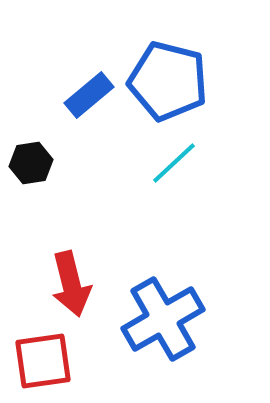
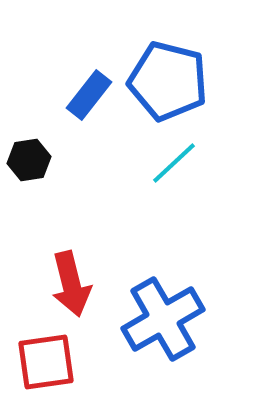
blue rectangle: rotated 12 degrees counterclockwise
black hexagon: moved 2 px left, 3 px up
red square: moved 3 px right, 1 px down
